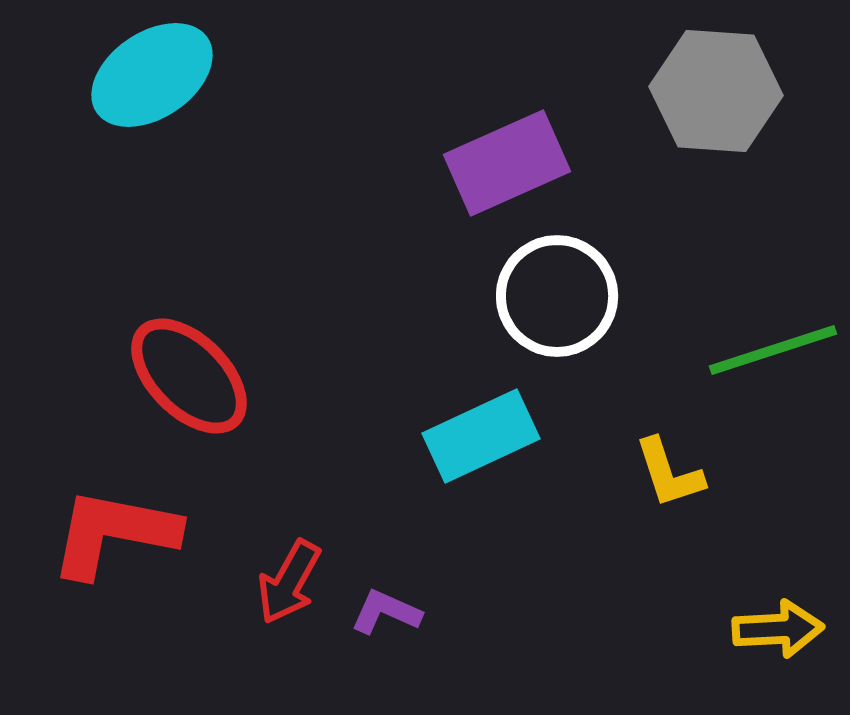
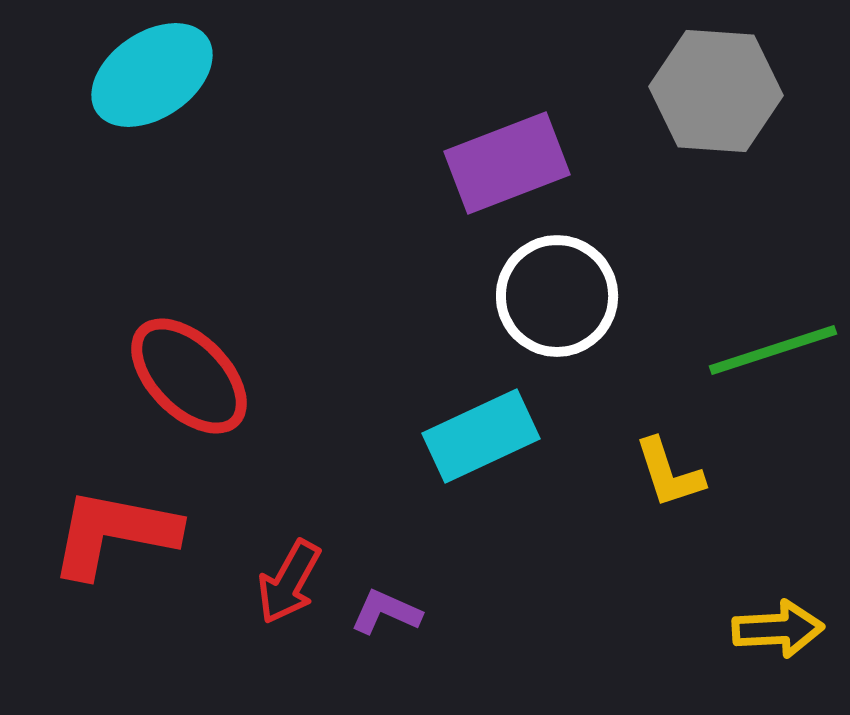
purple rectangle: rotated 3 degrees clockwise
